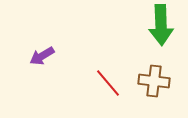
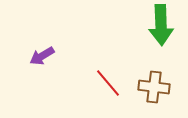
brown cross: moved 6 px down
